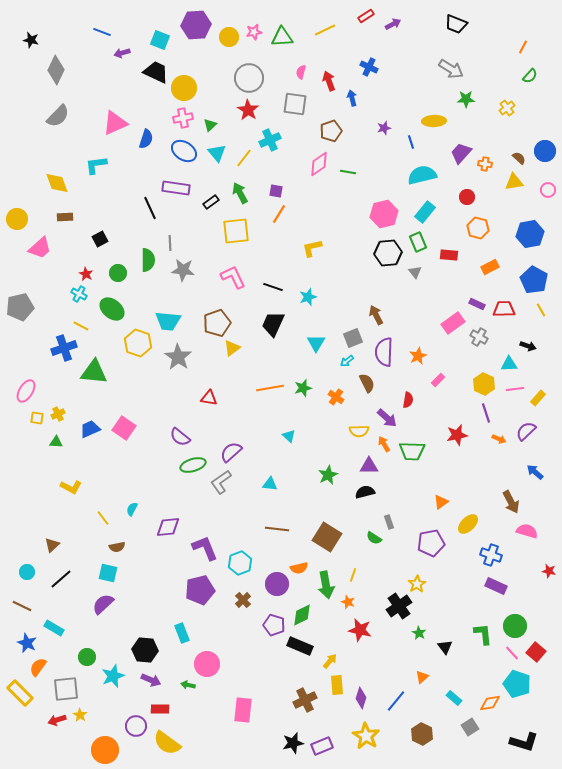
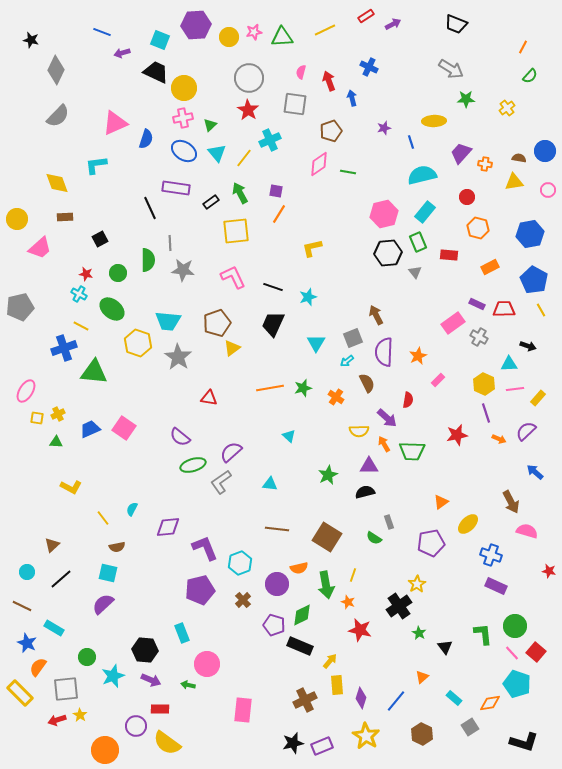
brown semicircle at (519, 158): rotated 32 degrees counterclockwise
red star at (86, 274): rotated 16 degrees counterclockwise
